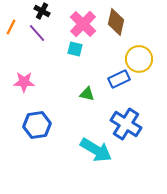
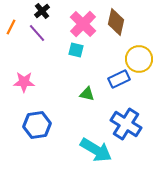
black cross: rotated 21 degrees clockwise
cyan square: moved 1 px right, 1 px down
